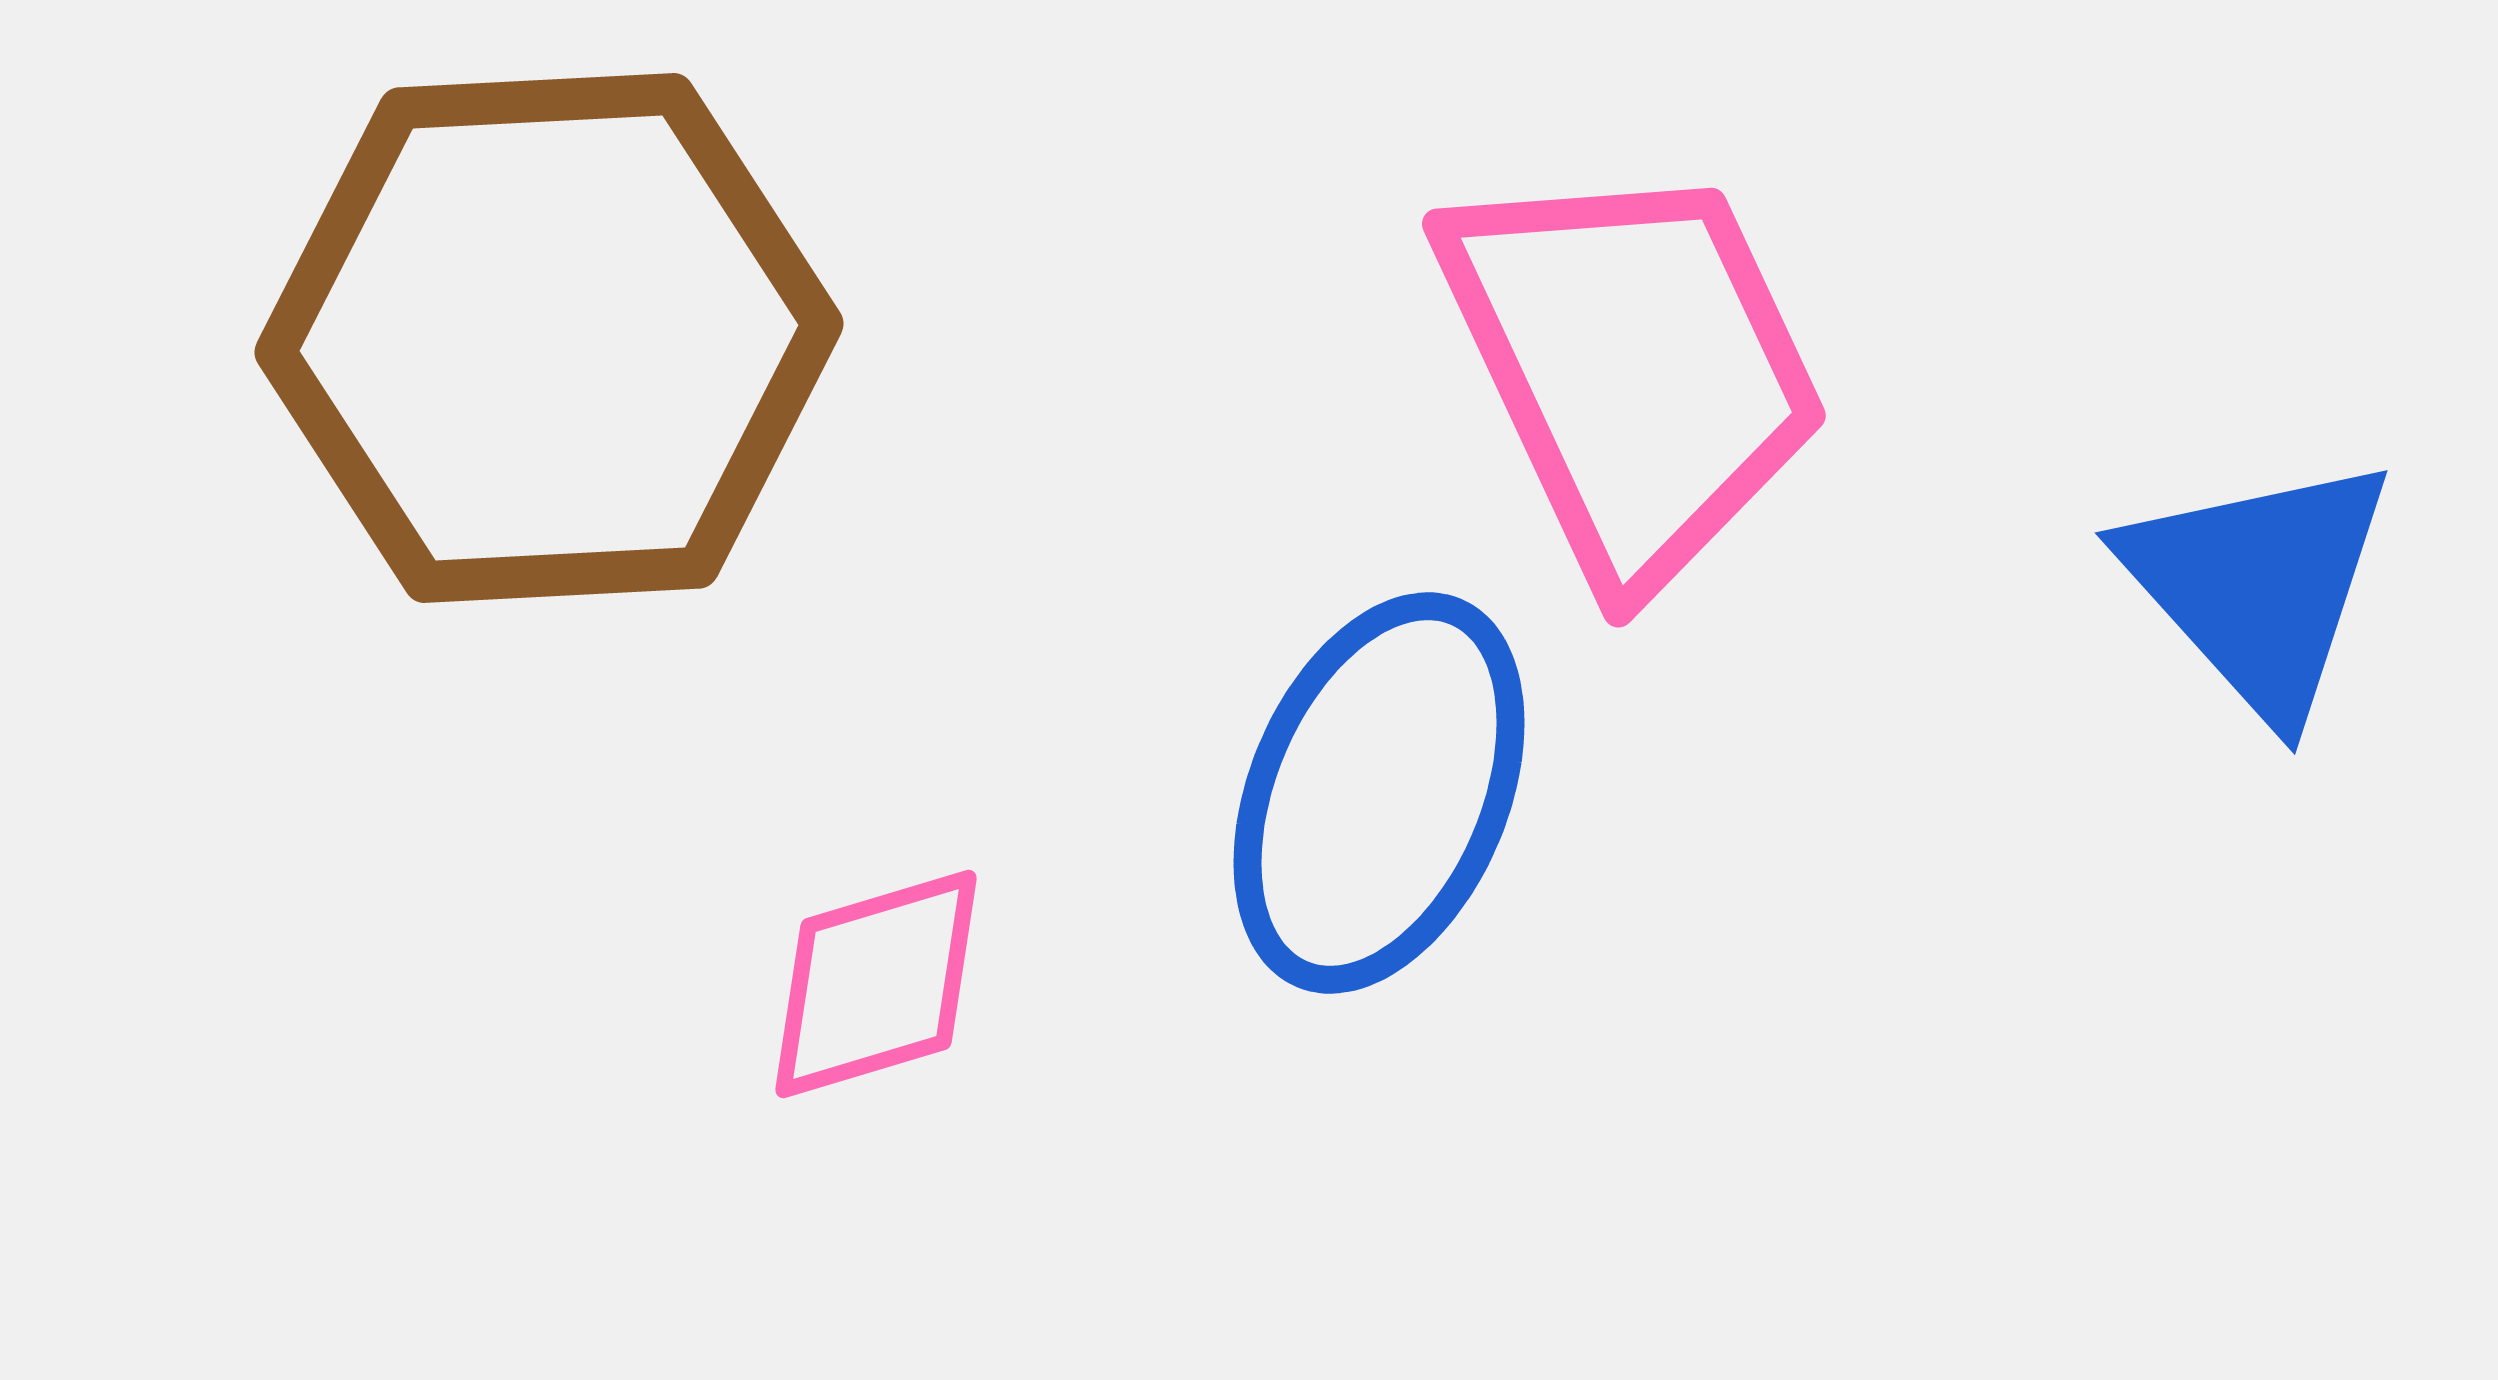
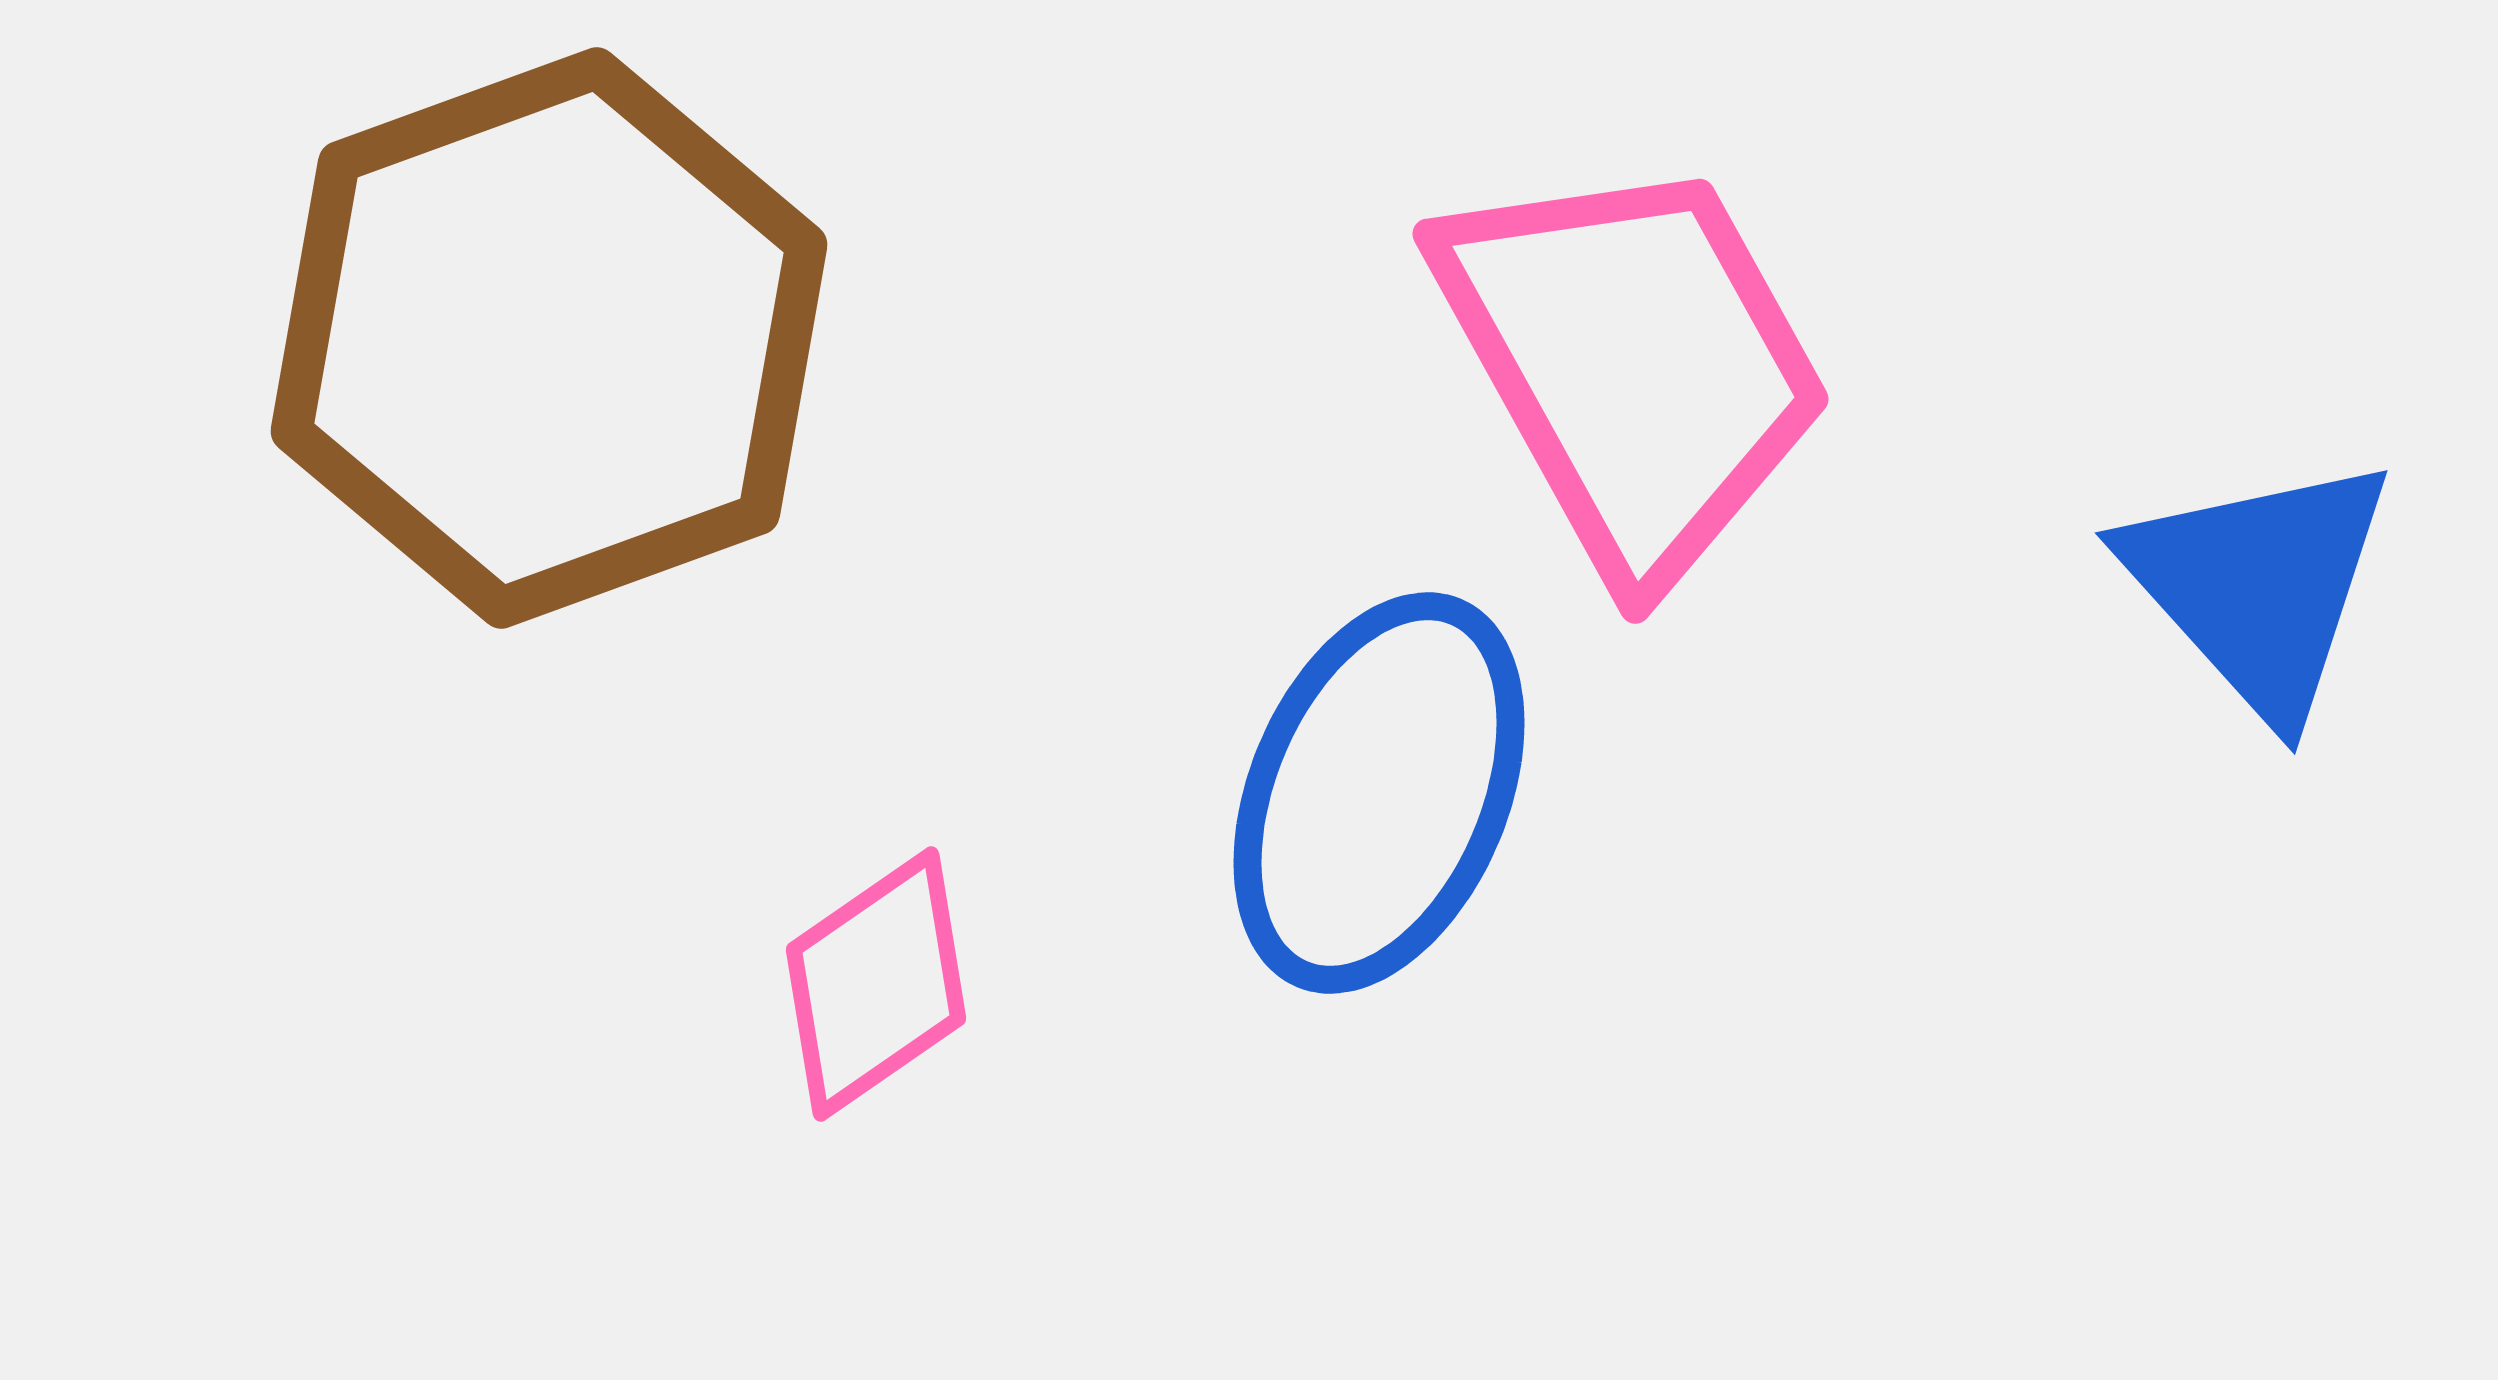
brown hexagon: rotated 17 degrees counterclockwise
pink trapezoid: moved 4 px up; rotated 4 degrees counterclockwise
pink diamond: rotated 18 degrees counterclockwise
